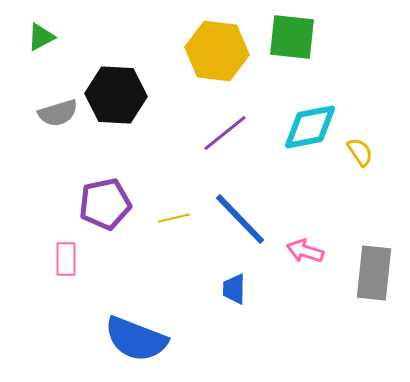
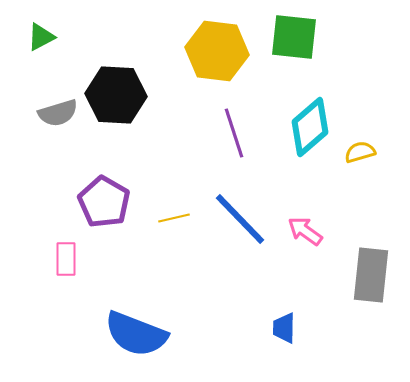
green square: moved 2 px right
cyan diamond: rotated 30 degrees counterclockwise
purple line: moved 9 px right; rotated 69 degrees counterclockwise
yellow semicircle: rotated 72 degrees counterclockwise
purple pentagon: moved 1 px left, 2 px up; rotated 30 degrees counterclockwise
pink arrow: moved 20 px up; rotated 18 degrees clockwise
gray rectangle: moved 3 px left, 2 px down
blue trapezoid: moved 50 px right, 39 px down
blue semicircle: moved 5 px up
